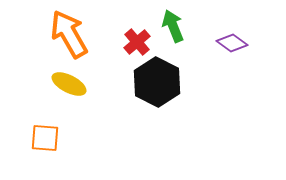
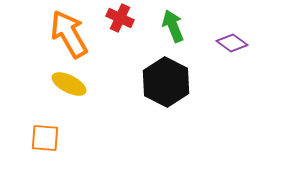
red cross: moved 17 px left, 24 px up; rotated 24 degrees counterclockwise
black hexagon: moved 9 px right
